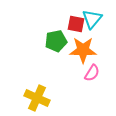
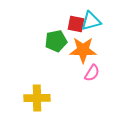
cyan triangle: moved 1 px left, 2 px down; rotated 35 degrees clockwise
yellow cross: rotated 25 degrees counterclockwise
